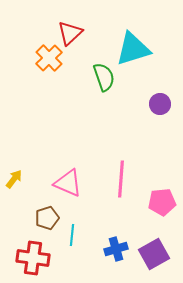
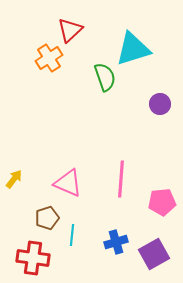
red triangle: moved 3 px up
orange cross: rotated 12 degrees clockwise
green semicircle: moved 1 px right
blue cross: moved 7 px up
